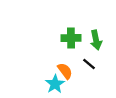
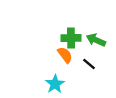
green arrow: rotated 126 degrees clockwise
orange semicircle: moved 16 px up
